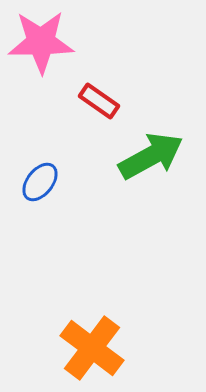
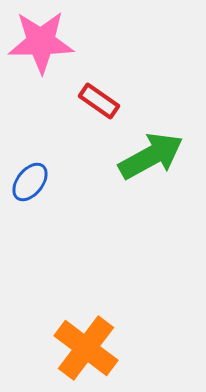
blue ellipse: moved 10 px left
orange cross: moved 6 px left
